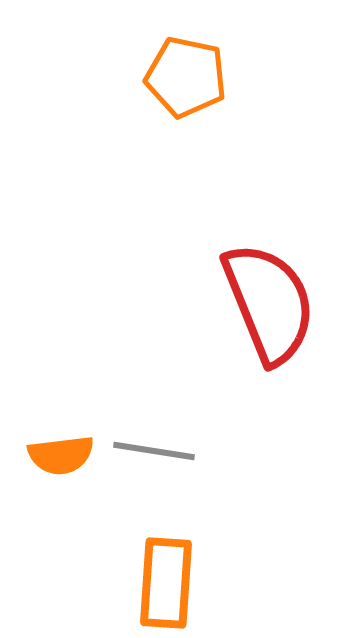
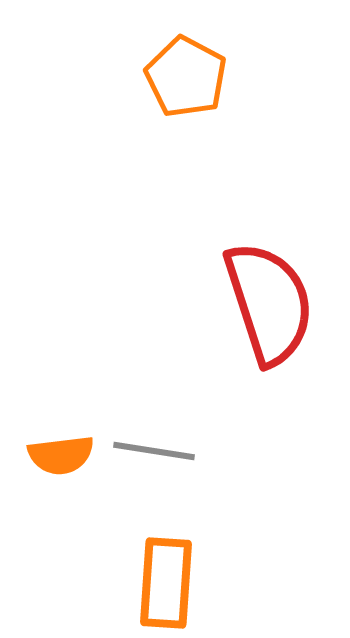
orange pentagon: rotated 16 degrees clockwise
red semicircle: rotated 4 degrees clockwise
